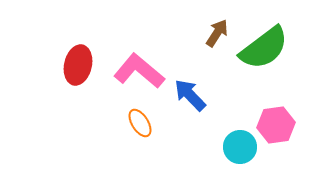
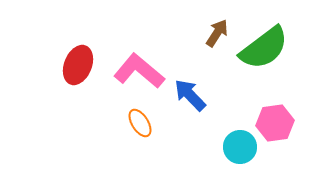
red ellipse: rotated 9 degrees clockwise
pink hexagon: moved 1 px left, 2 px up
